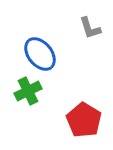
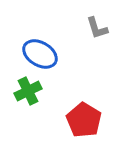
gray L-shape: moved 7 px right
blue ellipse: rotated 20 degrees counterclockwise
